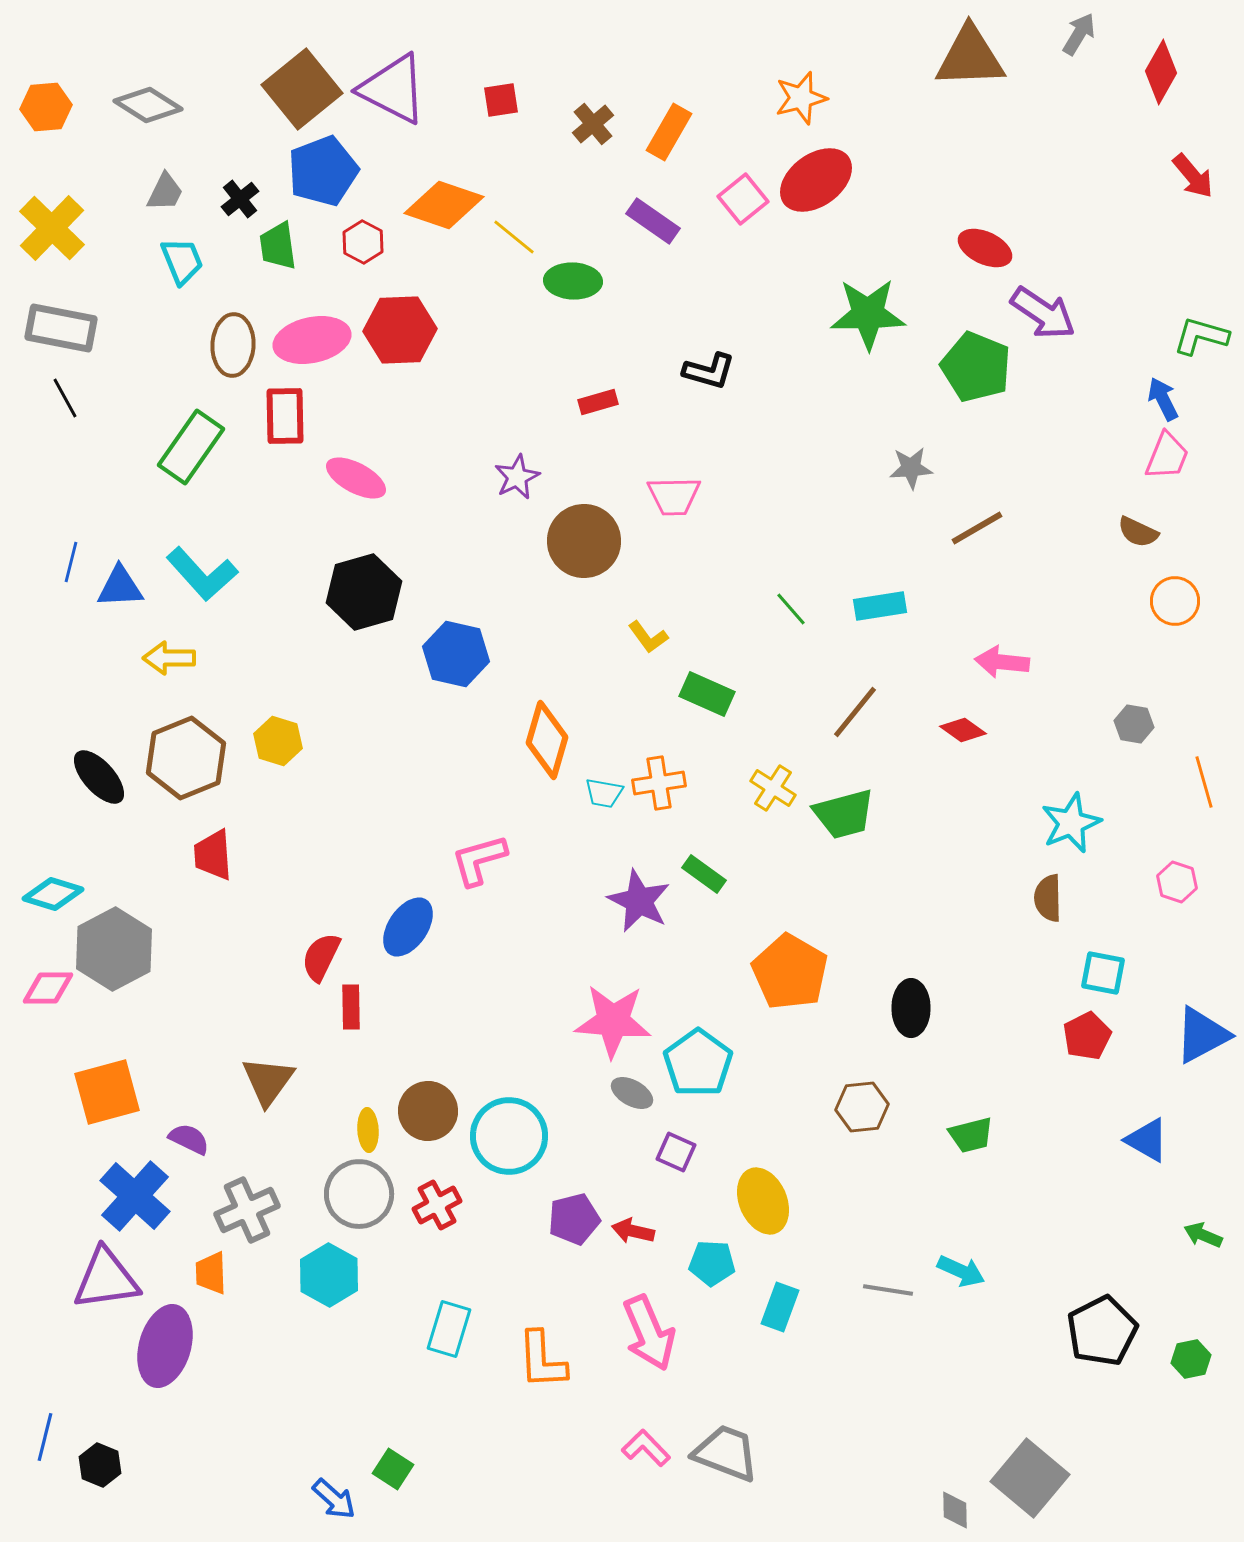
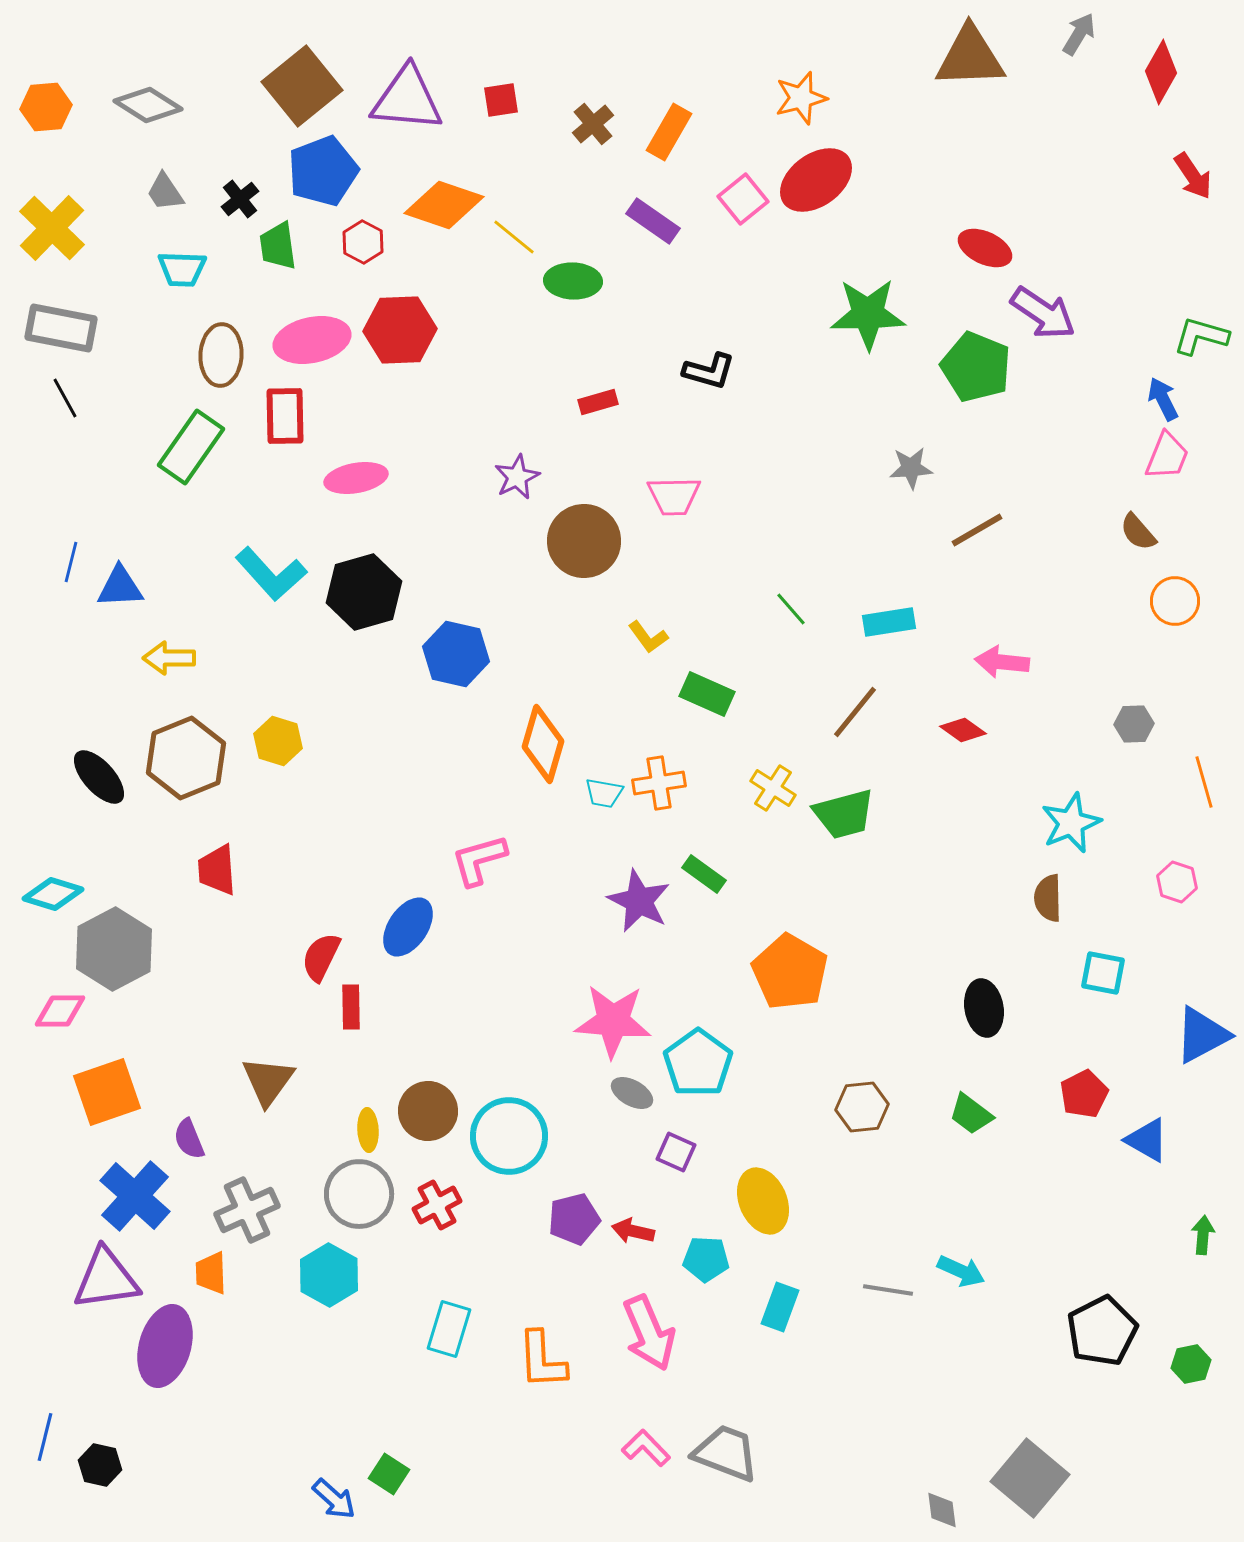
brown square at (302, 89): moved 3 px up
purple triangle at (393, 89): moved 14 px right, 10 px down; rotated 22 degrees counterclockwise
red arrow at (1193, 176): rotated 6 degrees clockwise
gray trapezoid at (165, 192): rotated 120 degrees clockwise
cyan trapezoid at (182, 261): moved 8 px down; rotated 114 degrees clockwise
brown ellipse at (233, 345): moved 12 px left, 10 px down
pink ellipse at (356, 478): rotated 38 degrees counterclockwise
brown line at (977, 528): moved 2 px down
brown semicircle at (1138, 532): rotated 24 degrees clockwise
cyan L-shape at (202, 574): moved 69 px right
cyan rectangle at (880, 606): moved 9 px right, 16 px down
gray hexagon at (1134, 724): rotated 12 degrees counterclockwise
orange diamond at (547, 740): moved 4 px left, 4 px down
red trapezoid at (213, 855): moved 4 px right, 15 px down
pink diamond at (48, 988): moved 12 px right, 23 px down
black ellipse at (911, 1008): moved 73 px right; rotated 10 degrees counterclockwise
red pentagon at (1087, 1036): moved 3 px left, 58 px down
orange square at (107, 1092): rotated 4 degrees counterclockwise
green trapezoid at (971, 1135): moved 21 px up; rotated 51 degrees clockwise
purple semicircle at (189, 1139): rotated 138 degrees counterclockwise
green arrow at (1203, 1235): rotated 72 degrees clockwise
cyan pentagon at (712, 1263): moved 6 px left, 4 px up
green hexagon at (1191, 1359): moved 5 px down
black hexagon at (100, 1465): rotated 9 degrees counterclockwise
green square at (393, 1469): moved 4 px left, 5 px down
gray diamond at (955, 1510): moved 13 px left; rotated 6 degrees counterclockwise
